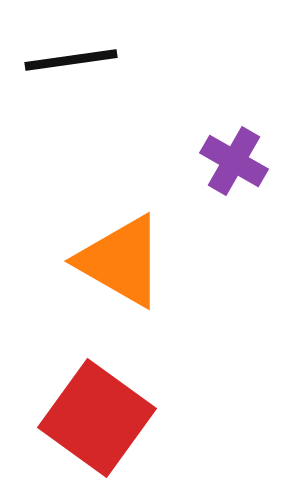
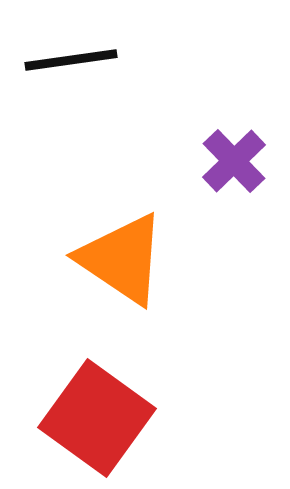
purple cross: rotated 16 degrees clockwise
orange triangle: moved 1 px right, 2 px up; rotated 4 degrees clockwise
